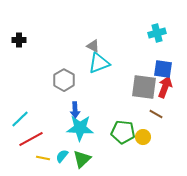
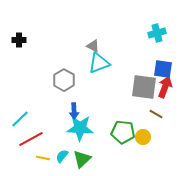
blue arrow: moved 1 px left, 1 px down
